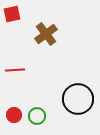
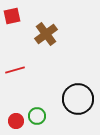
red square: moved 2 px down
red line: rotated 12 degrees counterclockwise
red circle: moved 2 px right, 6 px down
